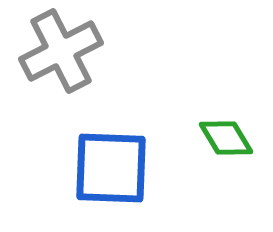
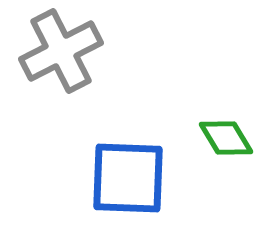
blue square: moved 17 px right, 10 px down
